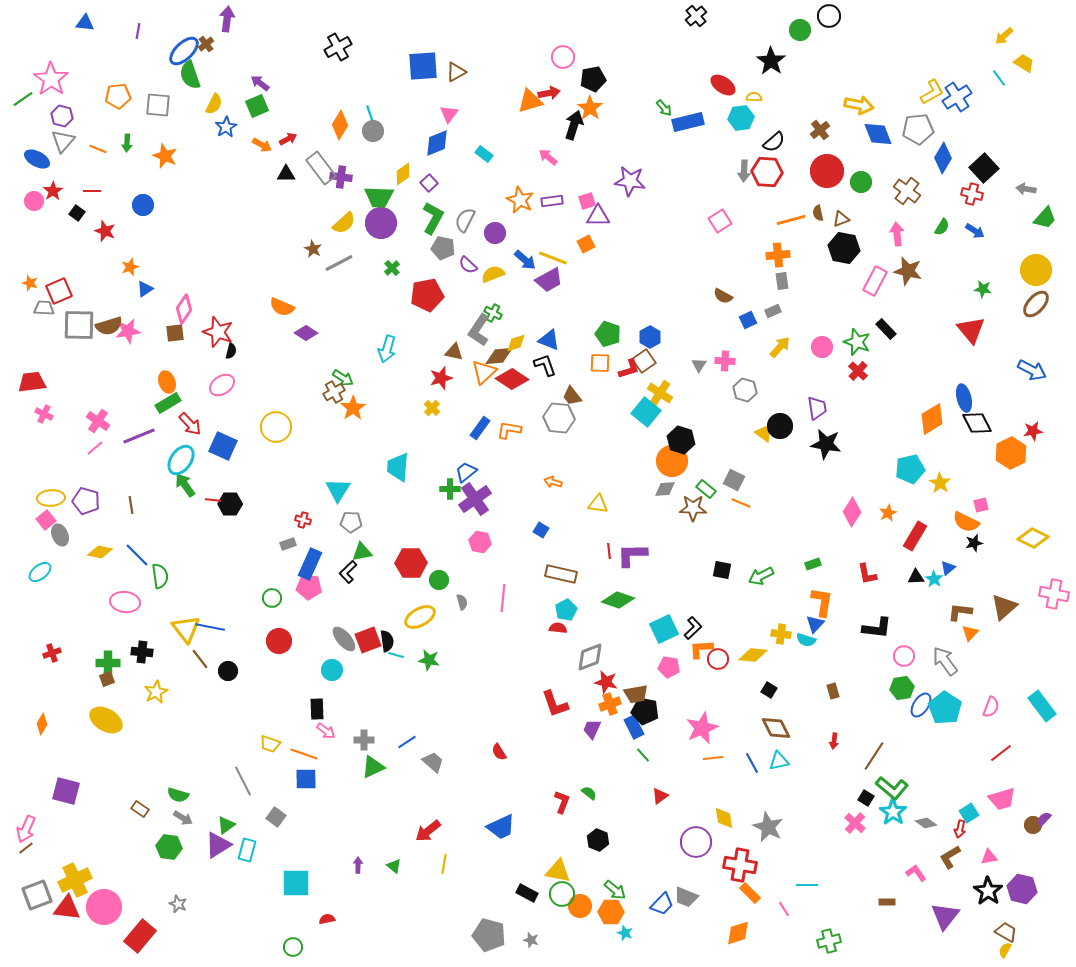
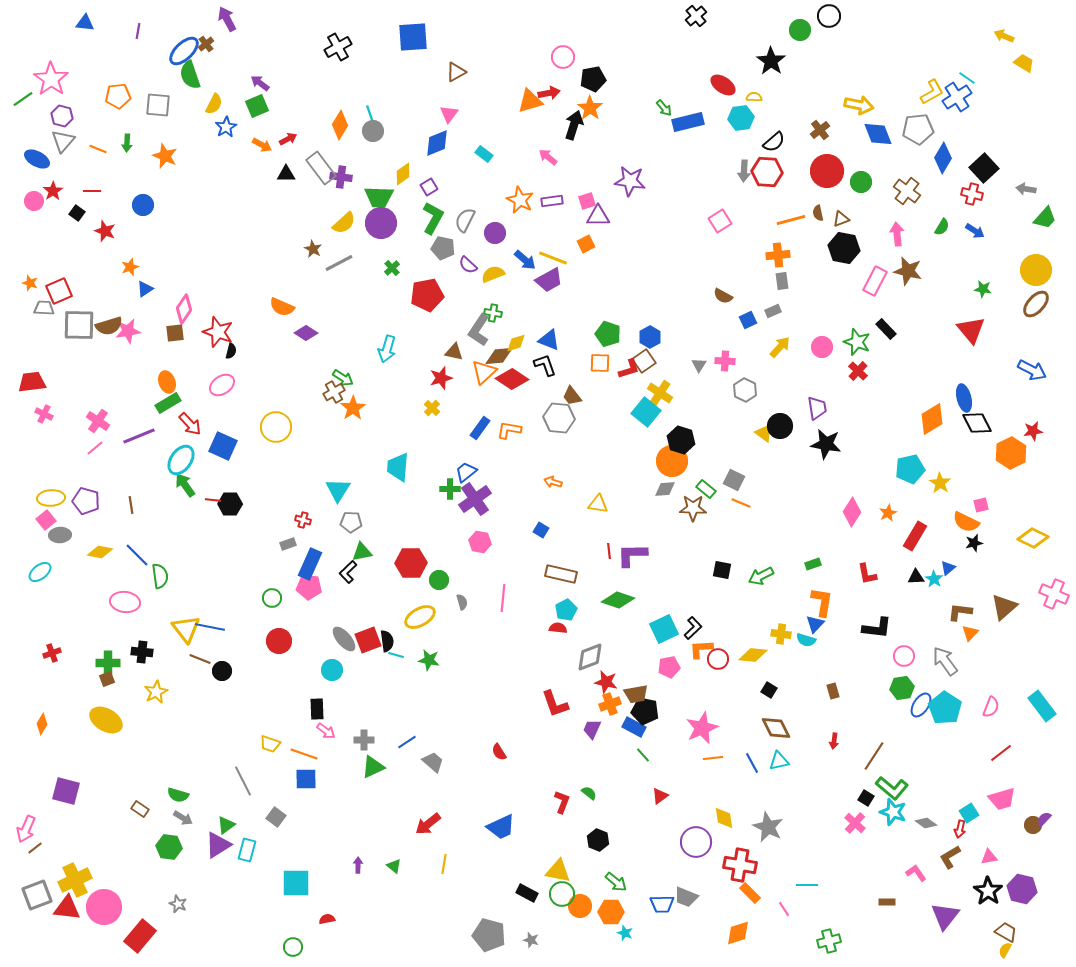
purple arrow at (227, 19): rotated 35 degrees counterclockwise
yellow arrow at (1004, 36): rotated 66 degrees clockwise
blue square at (423, 66): moved 10 px left, 29 px up
cyan line at (999, 78): moved 32 px left; rotated 18 degrees counterclockwise
purple square at (429, 183): moved 4 px down; rotated 12 degrees clockwise
green cross at (493, 313): rotated 18 degrees counterclockwise
gray hexagon at (745, 390): rotated 10 degrees clockwise
gray ellipse at (60, 535): rotated 70 degrees counterclockwise
pink cross at (1054, 594): rotated 12 degrees clockwise
brown line at (200, 659): rotated 30 degrees counterclockwise
pink pentagon at (669, 667): rotated 20 degrees counterclockwise
black circle at (228, 671): moved 6 px left
blue rectangle at (634, 727): rotated 35 degrees counterclockwise
cyan star at (893, 812): rotated 16 degrees counterclockwise
red arrow at (428, 831): moved 7 px up
brown line at (26, 848): moved 9 px right
green arrow at (615, 890): moved 1 px right, 8 px up
blue trapezoid at (662, 904): rotated 45 degrees clockwise
